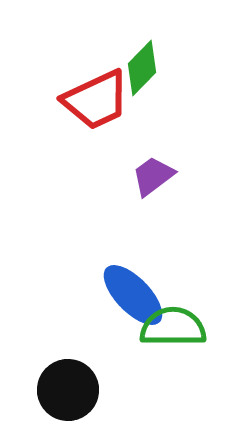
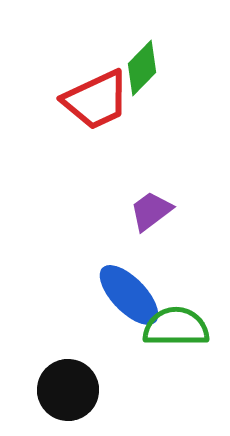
purple trapezoid: moved 2 px left, 35 px down
blue ellipse: moved 4 px left
green semicircle: moved 3 px right
